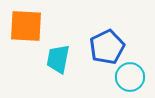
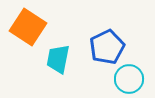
orange square: moved 2 px right, 1 px down; rotated 30 degrees clockwise
cyan circle: moved 1 px left, 2 px down
